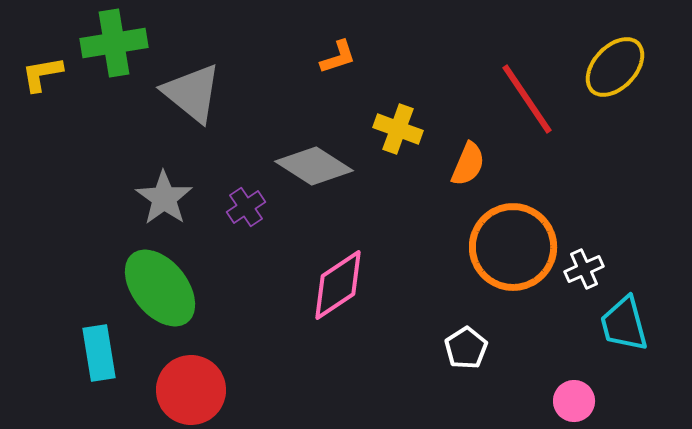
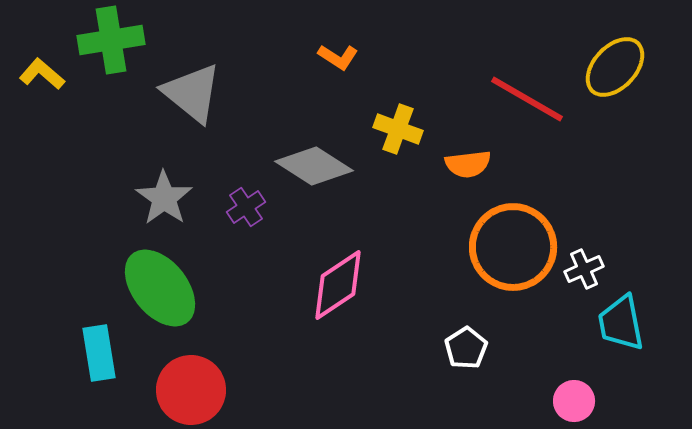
green cross: moved 3 px left, 3 px up
orange L-shape: rotated 51 degrees clockwise
yellow L-shape: rotated 51 degrees clockwise
red line: rotated 26 degrees counterclockwise
orange semicircle: rotated 60 degrees clockwise
cyan trapezoid: moved 3 px left, 1 px up; rotated 4 degrees clockwise
